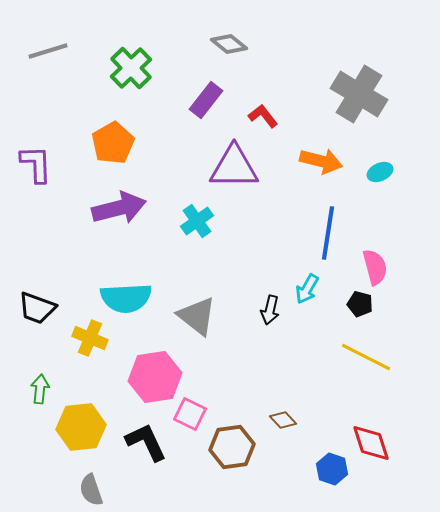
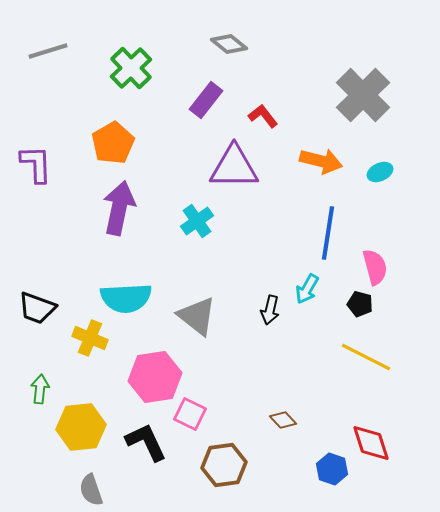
gray cross: moved 4 px right, 1 px down; rotated 14 degrees clockwise
purple arrow: rotated 64 degrees counterclockwise
brown hexagon: moved 8 px left, 18 px down
